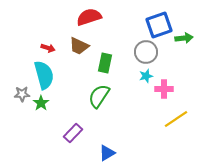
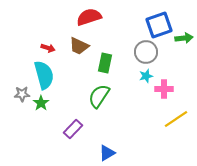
purple rectangle: moved 4 px up
